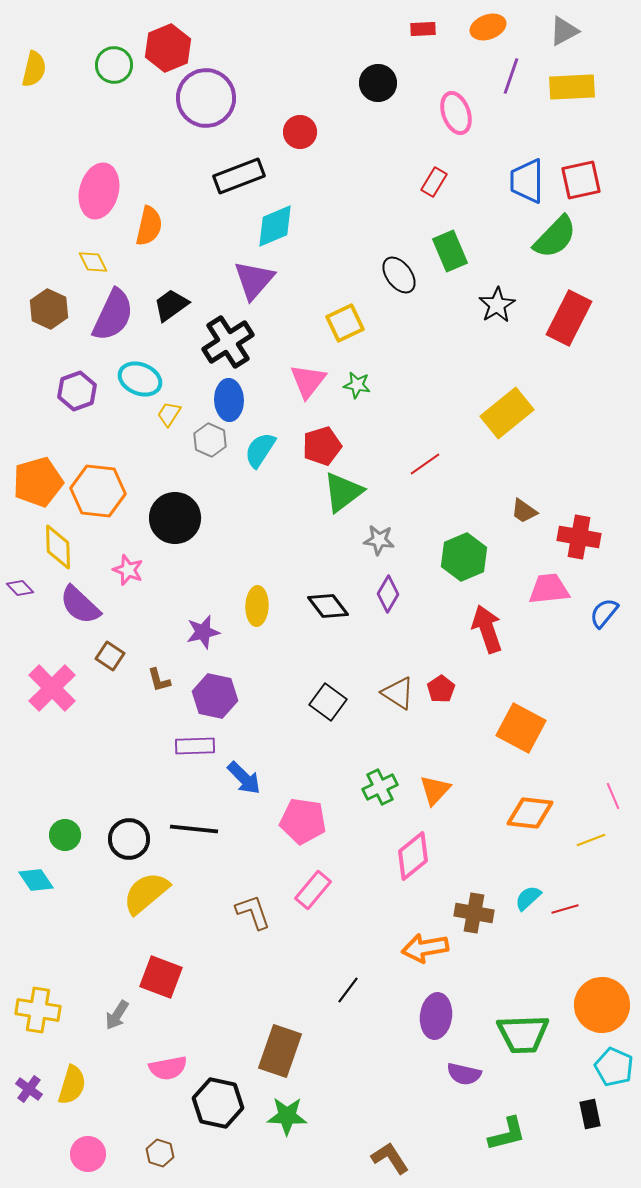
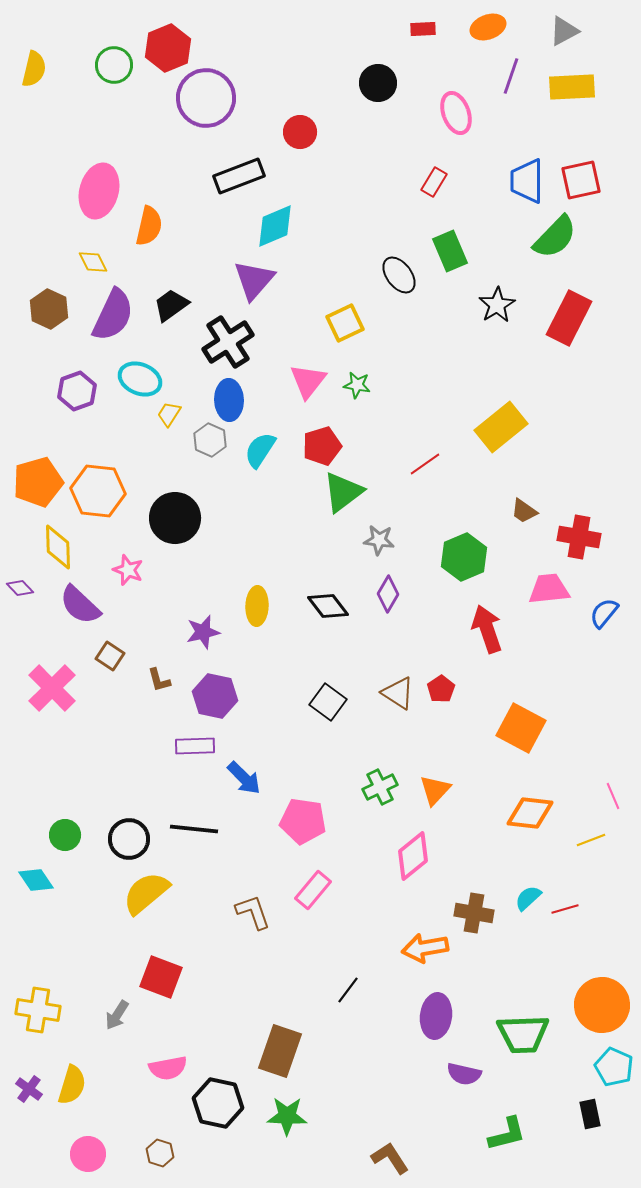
yellow rectangle at (507, 413): moved 6 px left, 14 px down
